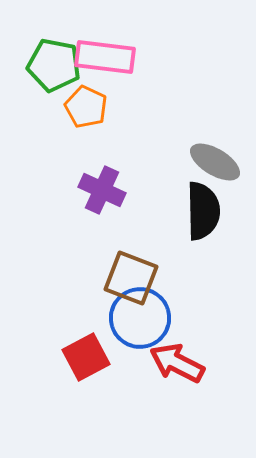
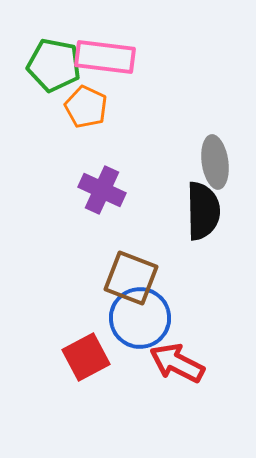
gray ellipse: rotated 51 degrees clockwise
